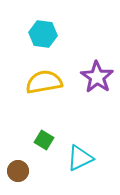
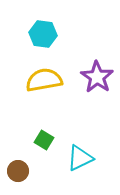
yellow semicircle: moved 2 px up
